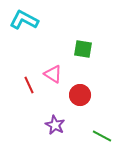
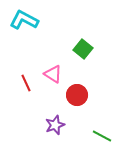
green square: rotated 30 degrees clockwise
red line: moved 3 px left, 2 px up
red circle: moved 3 px left
purple star: rotated 24 degrees clockwise
